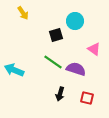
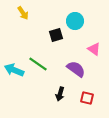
green line: moved 15 px left, 2 px down
purple semicircle: rotated 18 degrees clockwise
